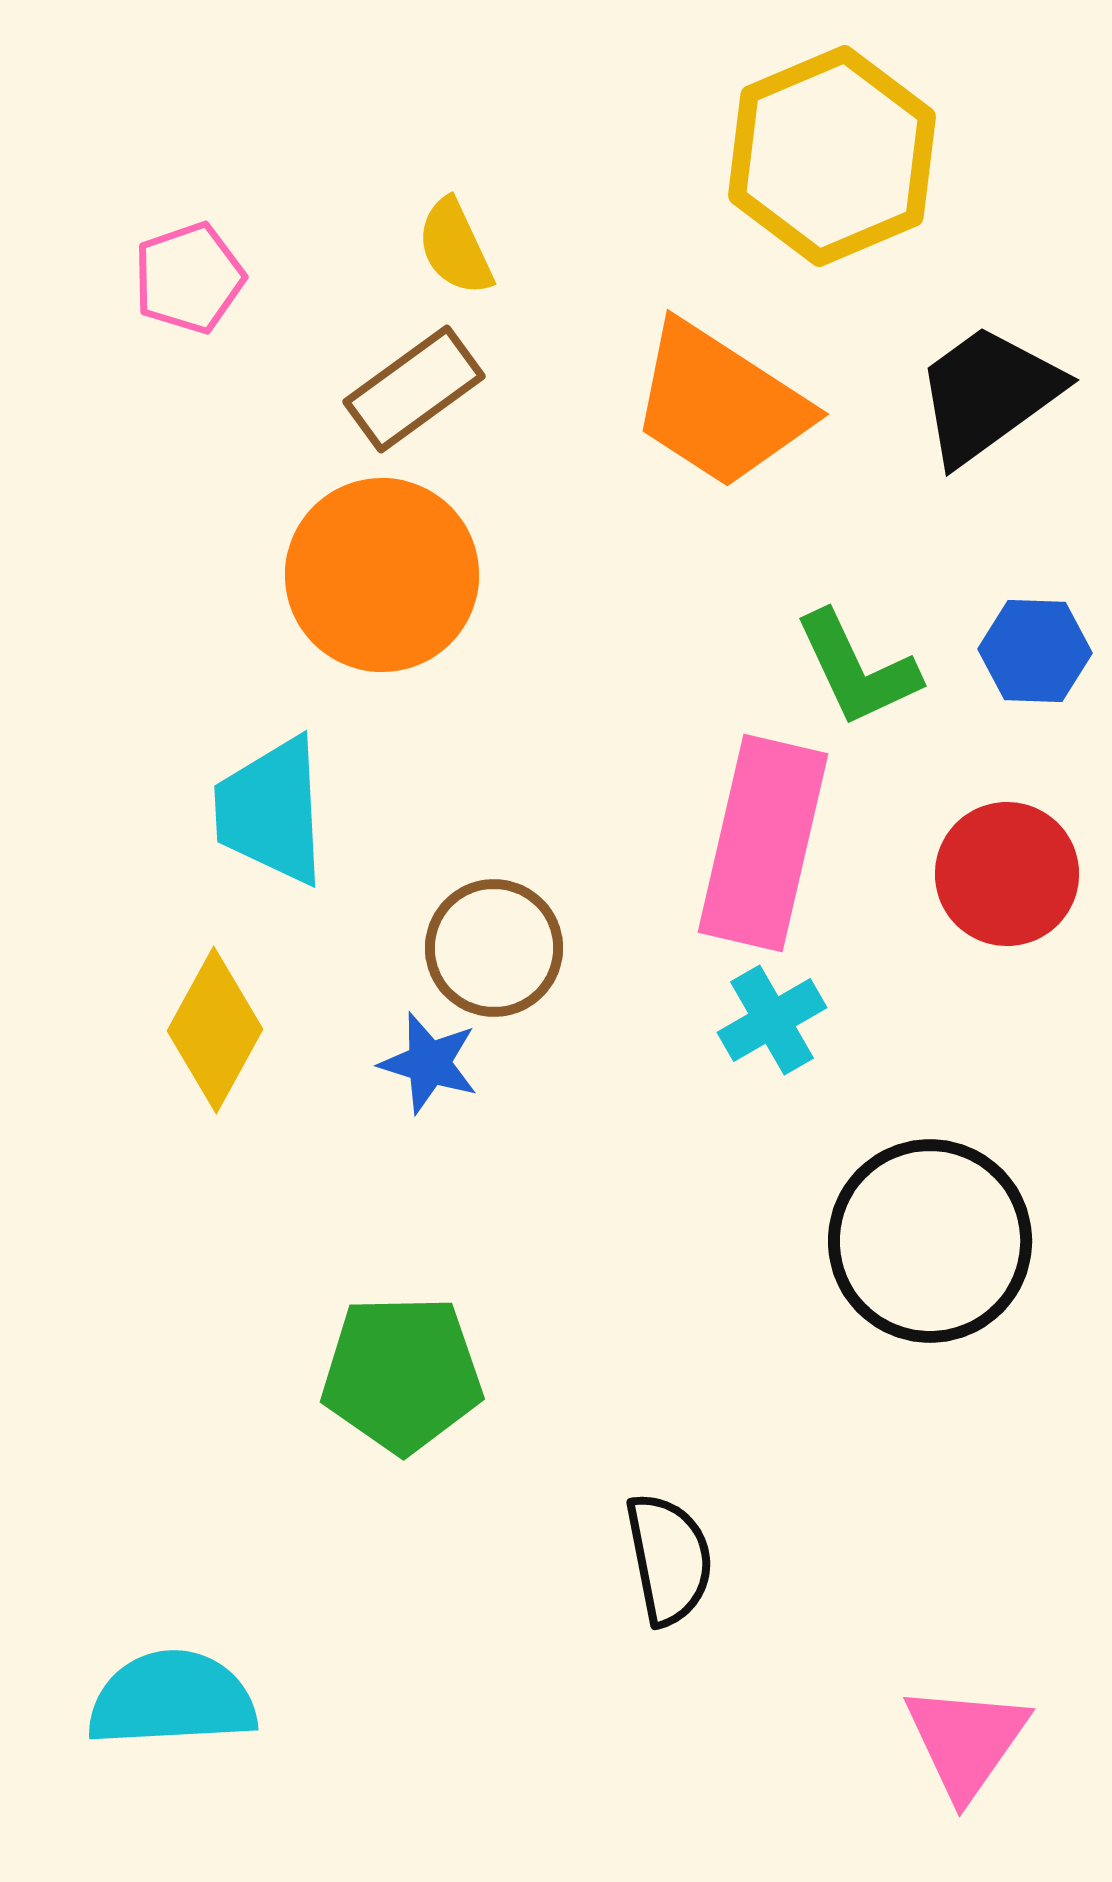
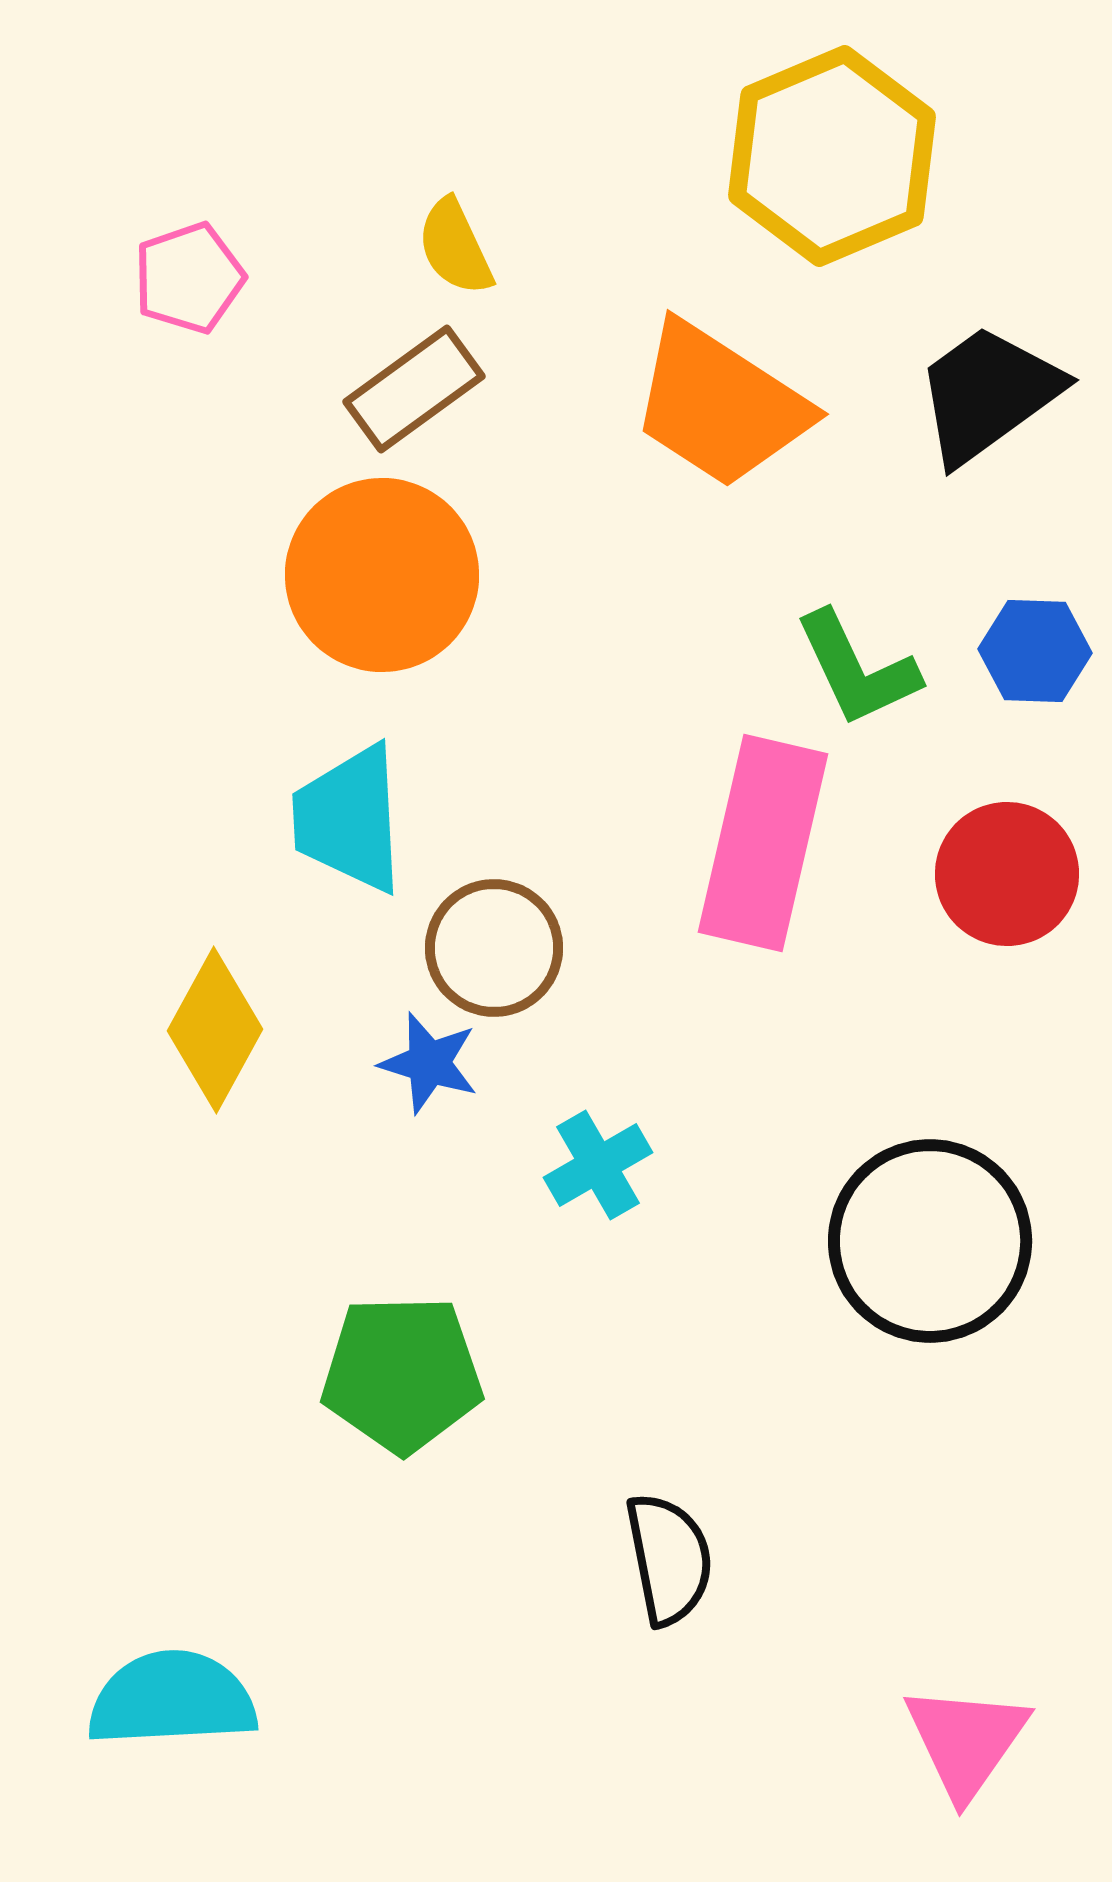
cyan trapezoid: moved 78 px right, 8 px down
cyan cross: moved 174 px left, 145 px down
